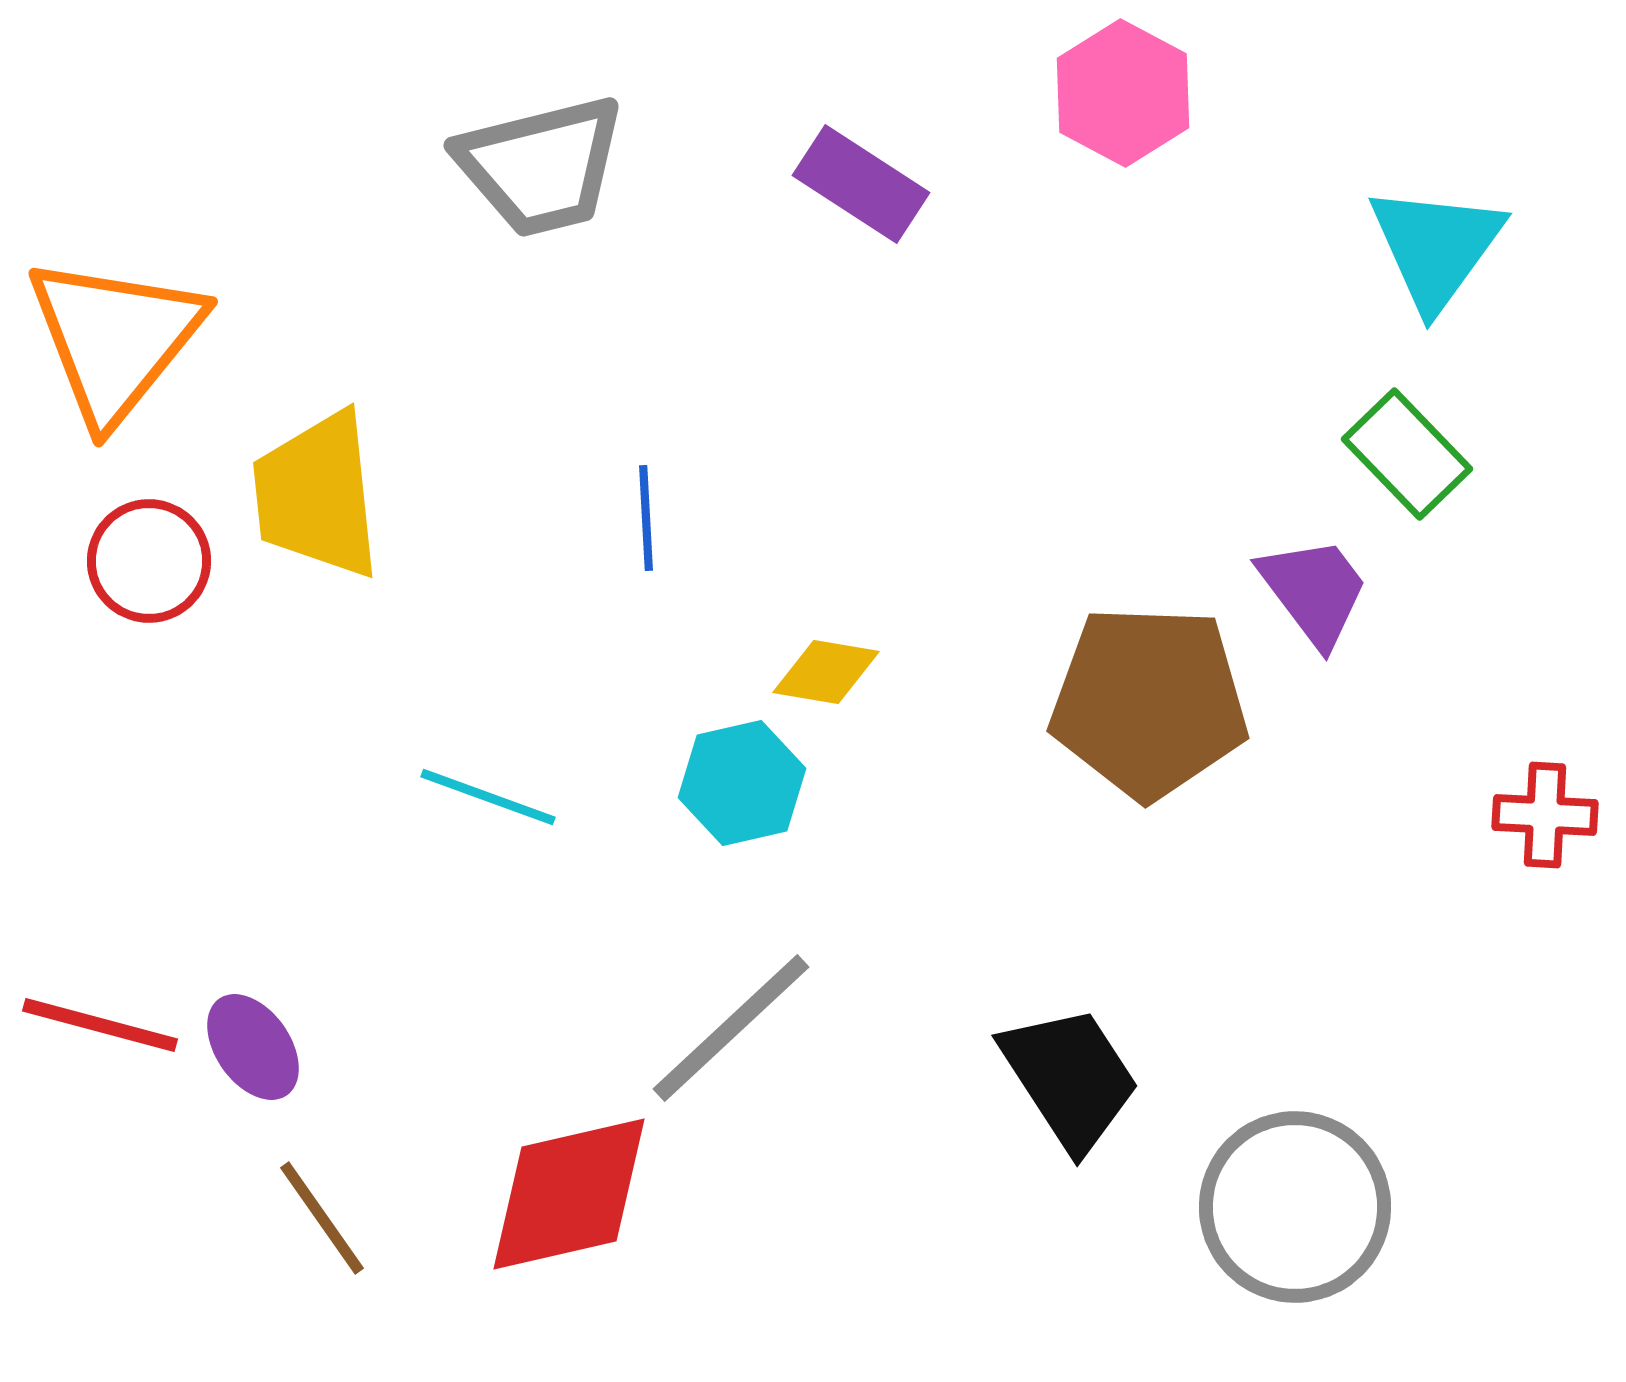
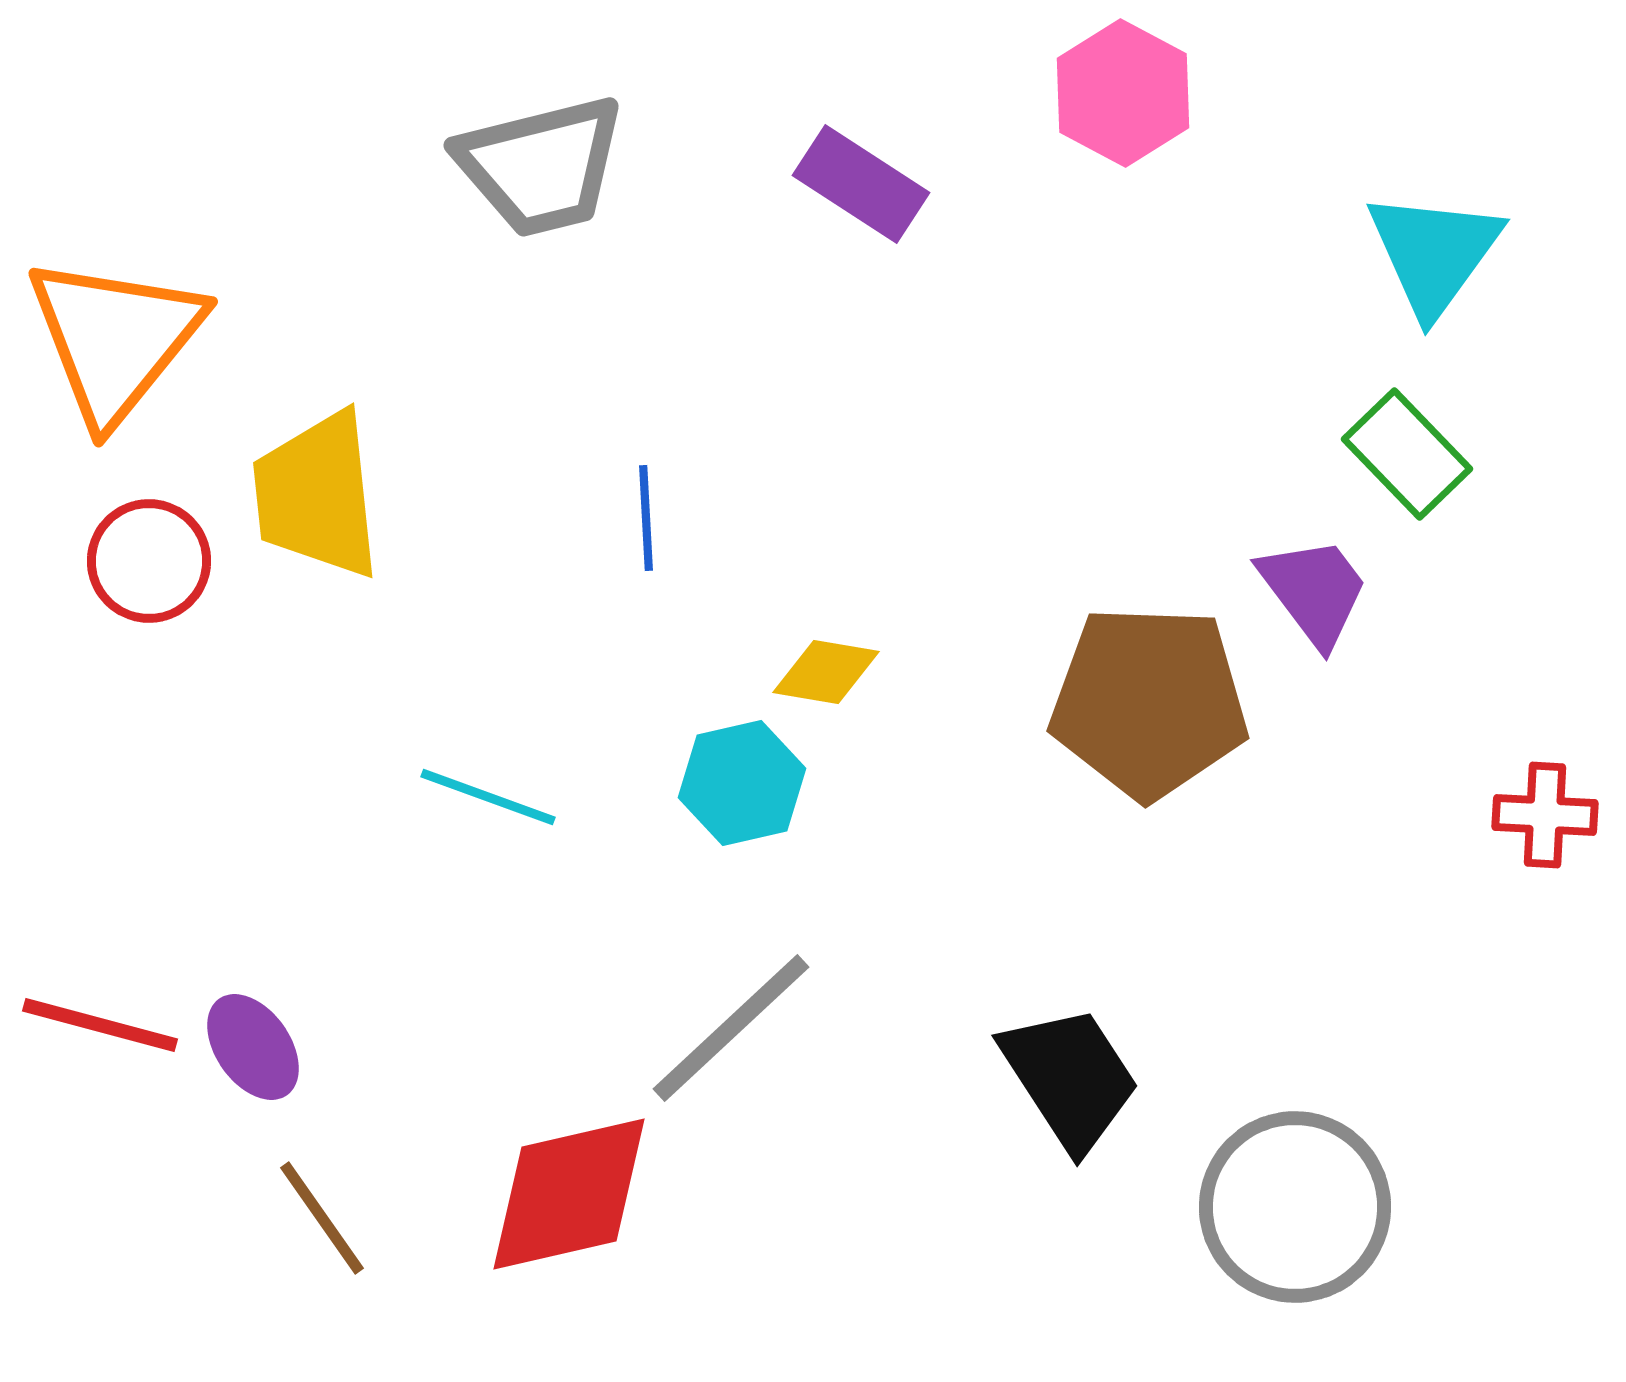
cyan triangle: moved 2 px left, 6 px down
